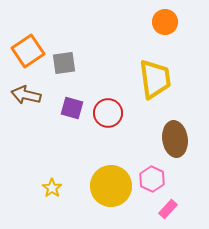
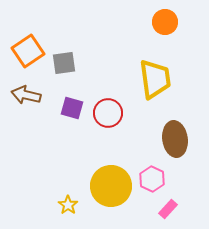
yellow star: moved 16 px right, 17 px down
